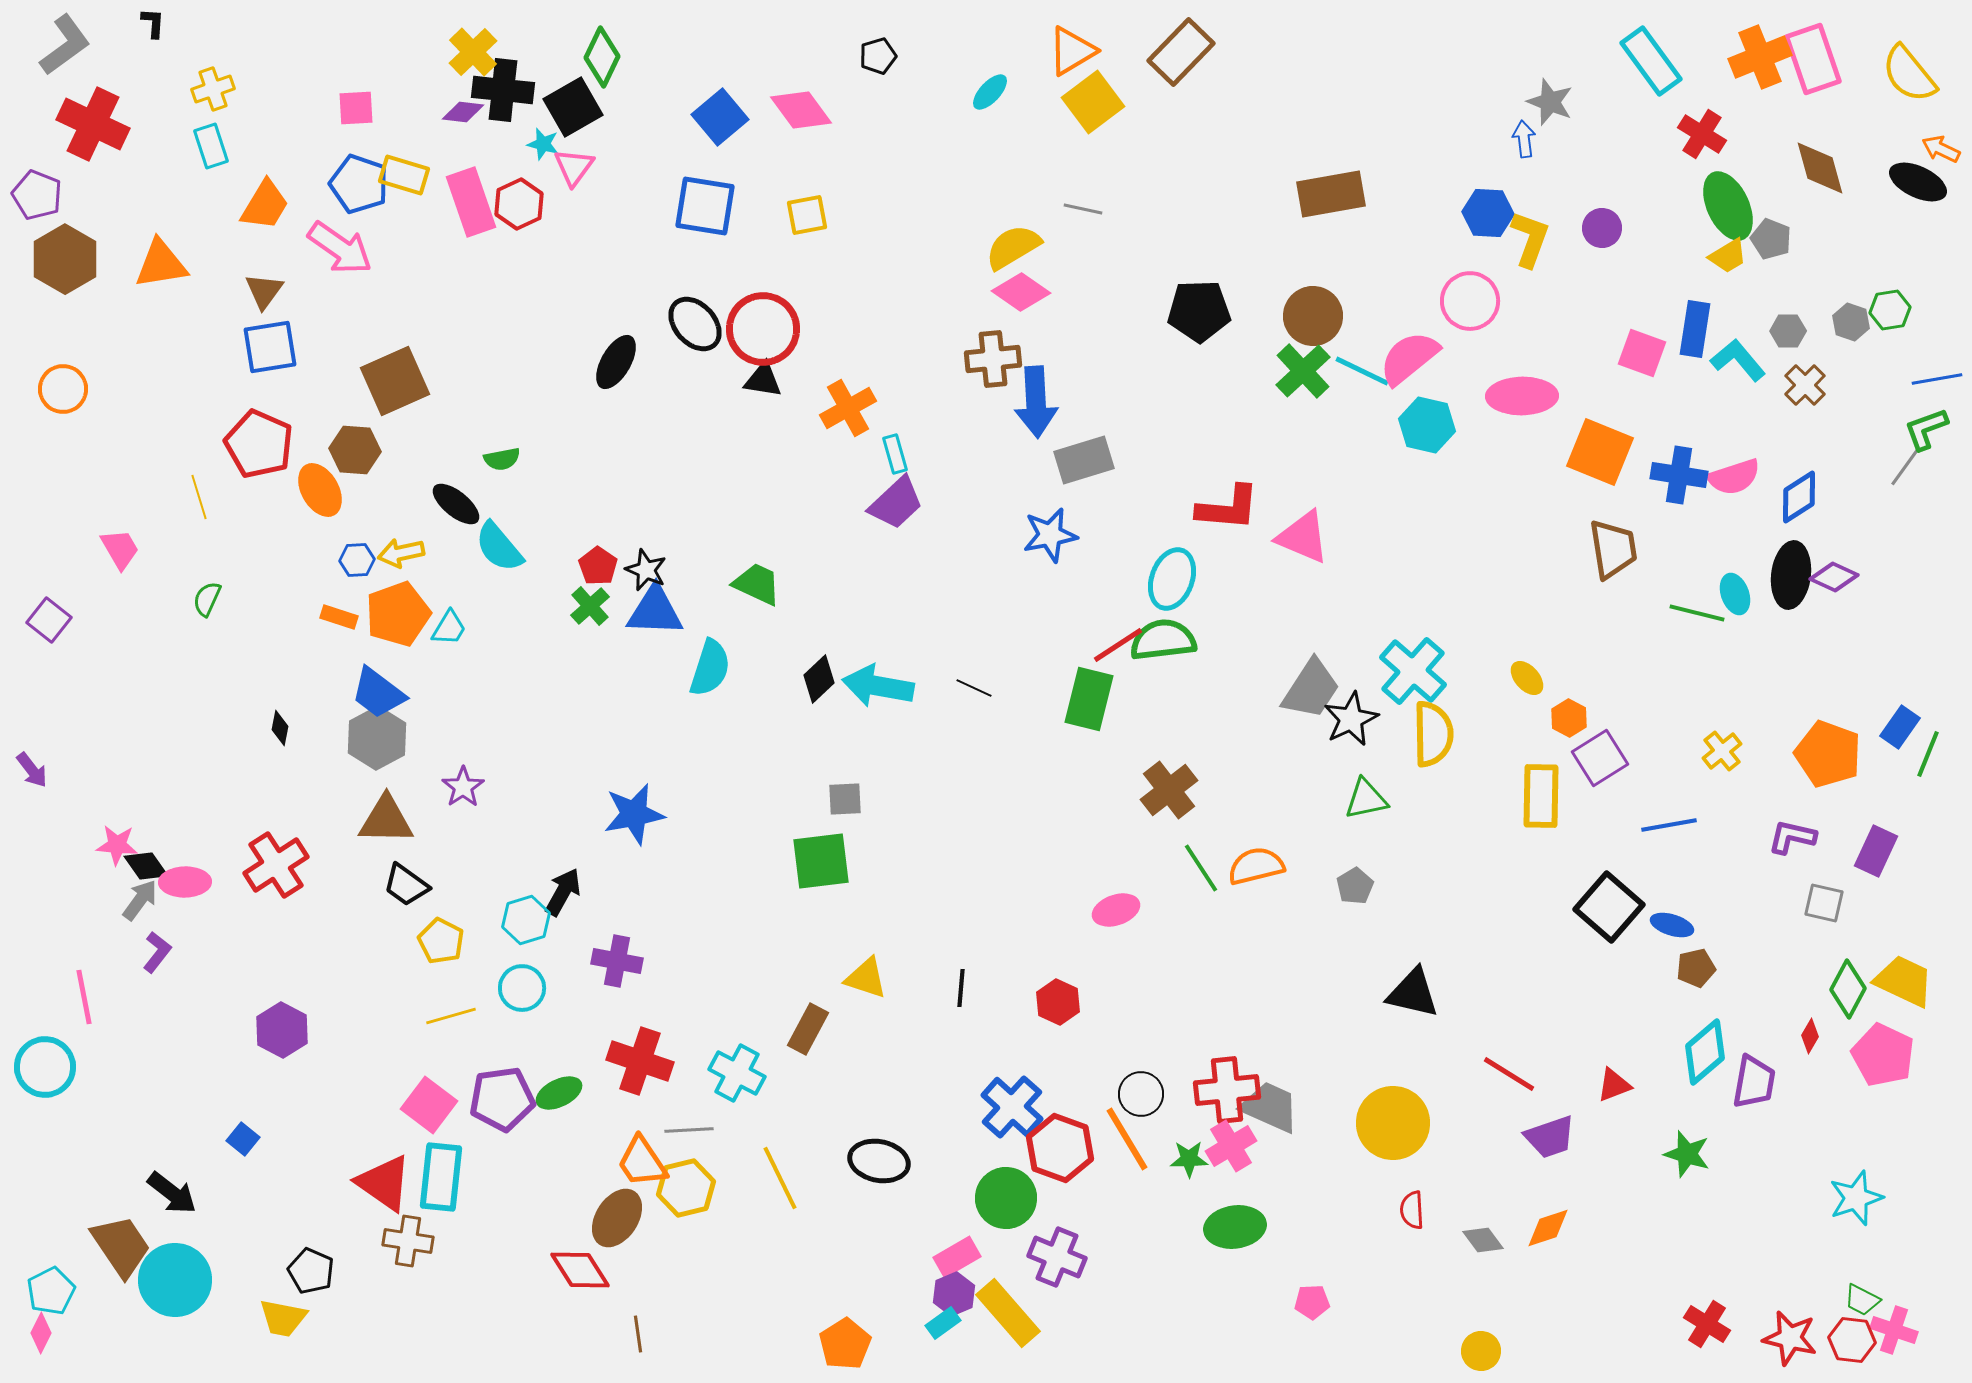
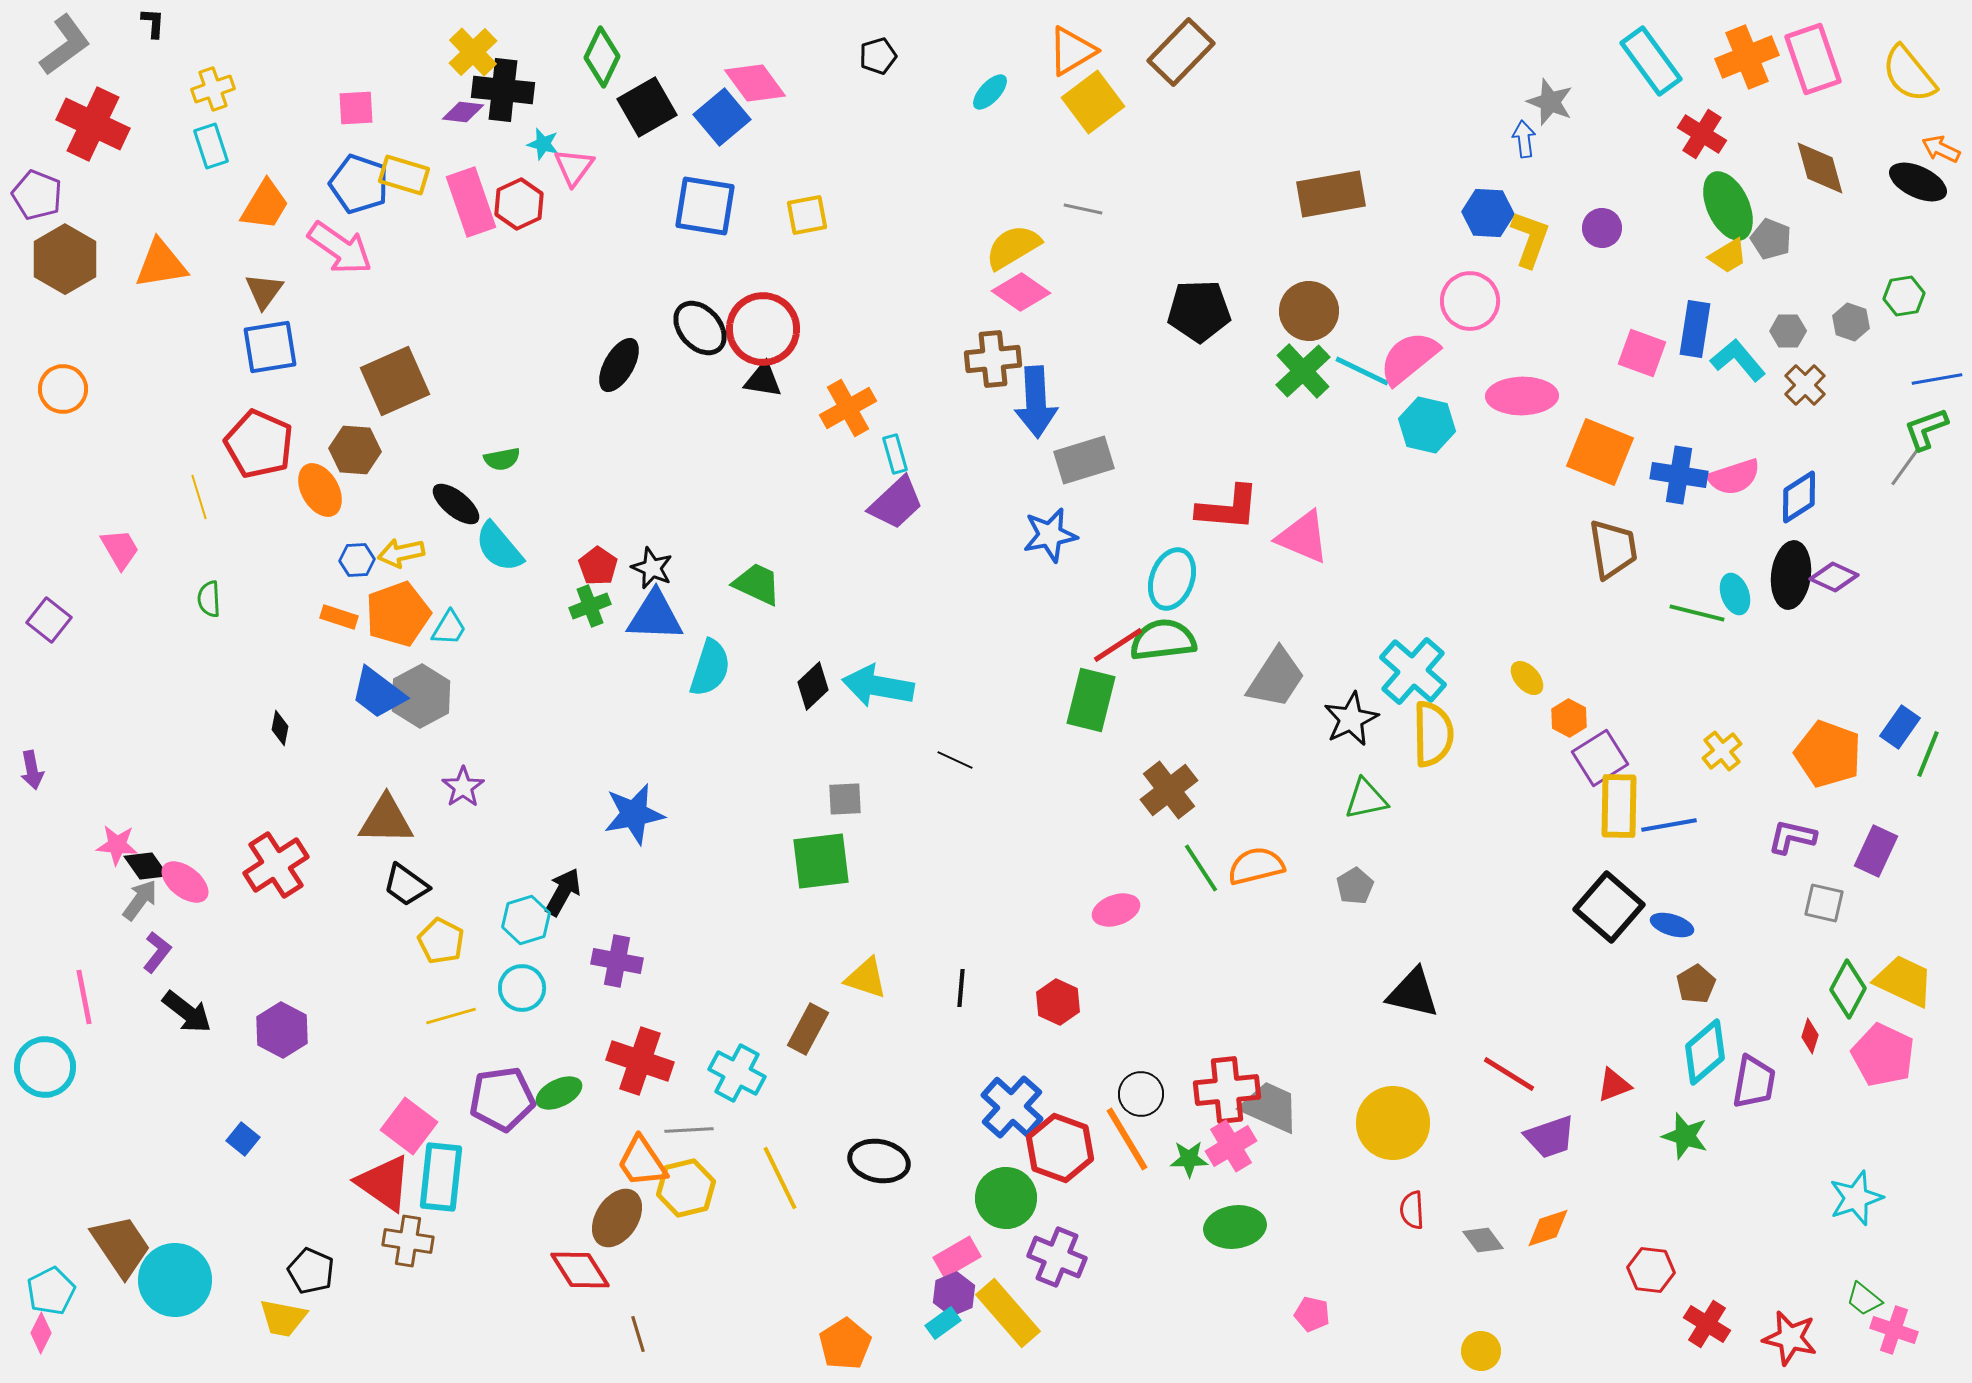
orange cross at (1760, 57): moved 13 px left
black square at (573, 107): moved 74 px right
pink diamond at (801, 110): moved 46 px left, 27 px up
blue square at (720, 117): moved 2 px right
green hexagon at (1890, 310): moved 14 px right, 14 px up
brown circle at (1313, 316): moved 4 px left, 5 px up
black ellipse at (695, 324): moved 5 px right, 4 px down
black ellipse at (616, 362): moved 3 px right, 3 px down
black star at (646, 570): moved 6 px right, 2 px up
green semicircle at (207, 599): moved 2 px right; rotated 27 degrees counterclockwise
green cross at (590, 606): rotated 21 degrees clockwise
blue triangle at (655, 611): moved 5 px down
black diamond at (819, 679): moved 6 px left, 7 px down
black line at (974, 688): moved 19 px left, 72 px down
gray trapezoid at (1311, 689): moved 35 px left, 11 px up
green rectangle at (1089, 699): moved 2 px right, 1 px down
gray hexagon at (377, 738): moved 44 px right, 42 px up
purple arrow at (32, 770): rotated 27 degrees clockwise
yellow rectangle at (1541, 796): moved 78 px right, 10 px down
pink ellipse at (185, 882): rotated 39 degrees clockwise
brown pentagon at (1696, 968): moved 16 px down; rotated 18 degrees counterclockwise
red diamond at (1810, 1036): rotated 12 degrees counterclockwise
pink square at (429, 1105): moved 20 px left, 21 px down
green star at (1687, 1154): moved 2 px left, 18 px up
black arrow at (172, 1193): moved 15 px right, 181 px up
green trapezoid at (1862, 1300): moved 2 px right, 1 px up; rotated 12 degrees clockwise
pink pentagon at (1312, 1302): moved 12 px down; rotated 16 degrees clockwise
brown line at (638, 1334): rotated 9 degrees counterclockwise
red hexagon at (1852, 1340): moved 201 px left, 70 px up
